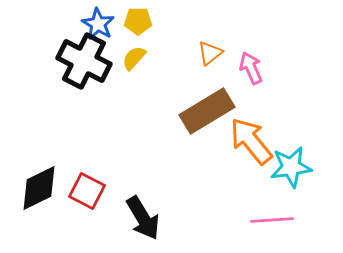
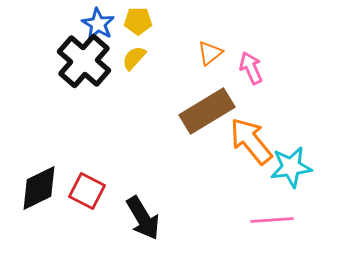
black cross: rotated 14 degrees clockwise
